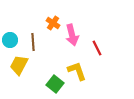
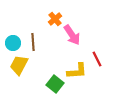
orange cross: moved 2 px right, 4 px up; rotated 16 degrees clockwise
pink arrow: rotated 20 degrees counterclockwise
cyan circle: moved 3 px right, 3 px down
red line: moved 11 px down
yellow L-shape: rotated 105 degrees clockwise
